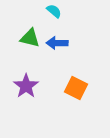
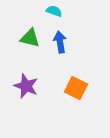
cyan semicircle: rotated 21 degrees counterclockwise
blue arrow: moved 3 px right, 1 px up; rotated 80 degrees clockwise
purple star: rotated 15 degrees counterclockwise
